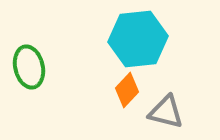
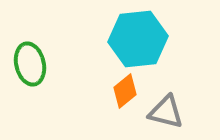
green ellipse: moved 1 px right, 3 px up
orange diamond: moved 2 px left, 1 px down; rotated 8 degrees clockwise
